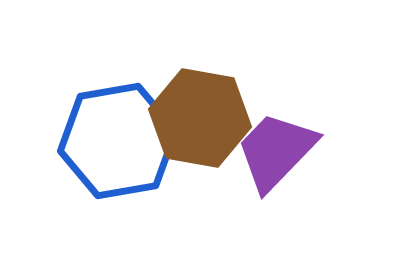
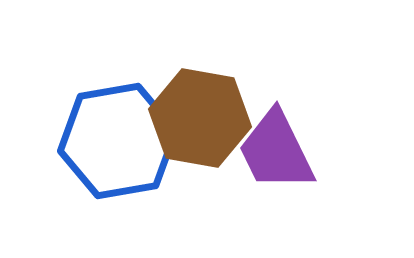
purple trapezoid: rotated 70 degrees counterclockwise
